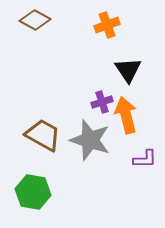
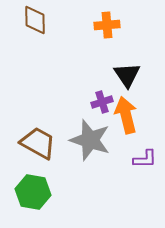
brown diamond: rotated 60 degrees clockwise
orange cross: rotated 15 degrees clockwise
black triangle: moved 1 px left, 5 px down
brown trapezoid: moved 5 px left, 8 px down
